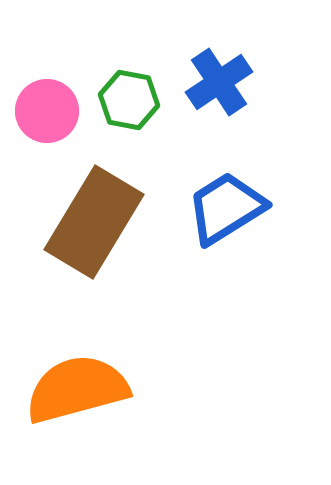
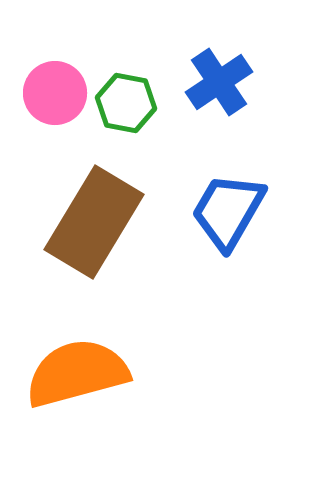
green hexagon: moved 3 px left, 3 px down
pink circle: moved 8 px right, 18 px up
blue trapezoid: moved 2 px right, 3 px down; rotated 28 degrees counterclockwise
orange semicircle: moved 16 px up
